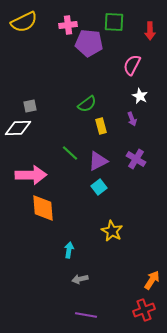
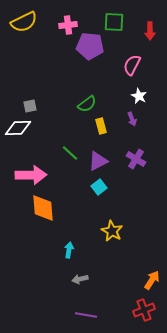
purple pentagon: moved 1 px right, 3 px down
white star: moved 1 px left
